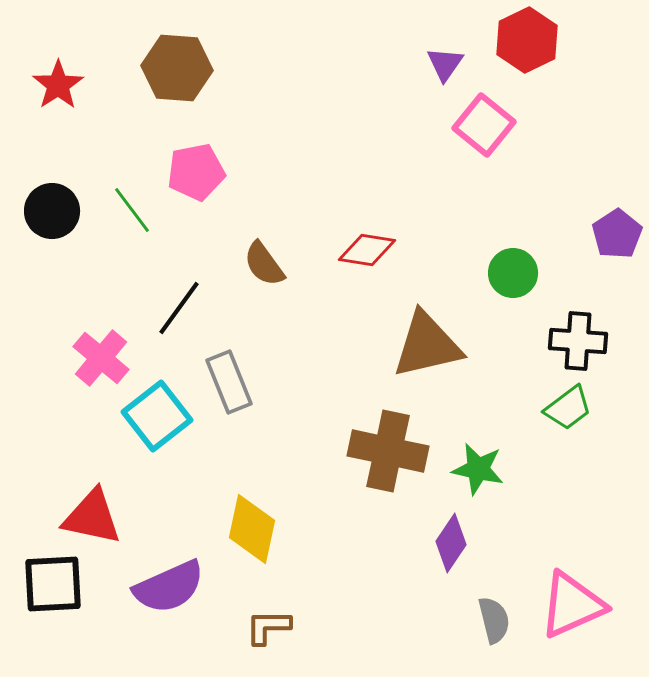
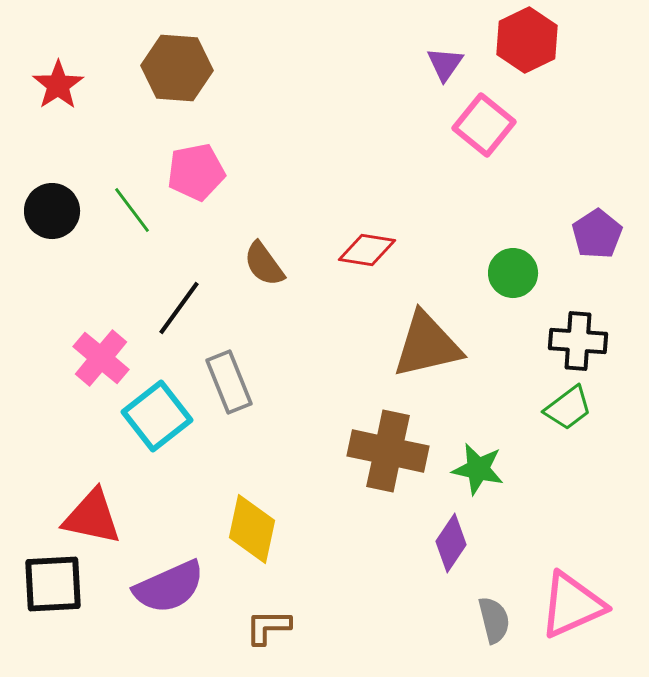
purple pentagon: moved 20 px left
